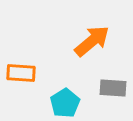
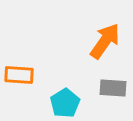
orange arrow: moved 13 px right; rotated 15 degrees counterclockwise
orange rectangle: moved 2 px left, 2 px down
